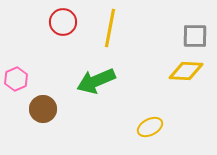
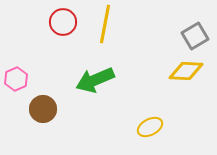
yellow line: moved 5 px left, 4 px up
gray square: rotated 32 degrees counterclockwise
green arrow: moved 1 px left, 1 px up
